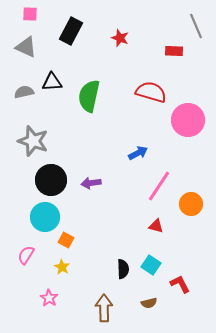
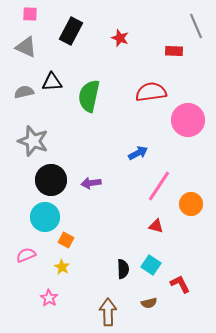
red semicircle: rotated 24 degrees counterclockwise
pink semicircle: rotated 36 degrees clockwise
brown arrow: moved 4 px right, 4 px down
